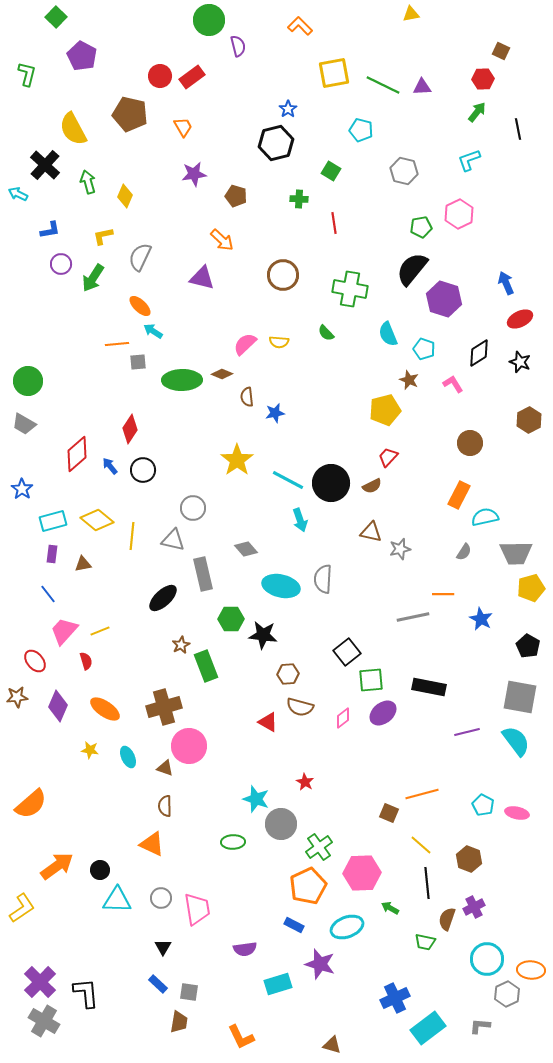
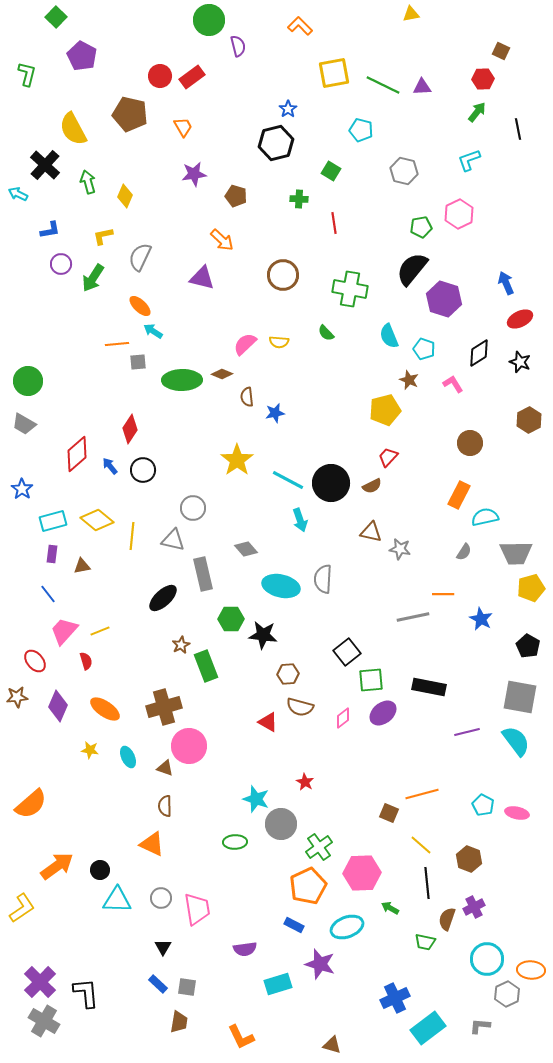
cyan semicircle at (388, 334): moved 1 px right, 2 px down
gray star at (400, 549): rotated 25 degrees clockwise
brown triangle at (83, 564): moved 1 px left, 2 px down
green ellipse at (233, 842): moved 2 px right
gray square at (189, 992): moved 2 px left, 5 px up
